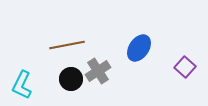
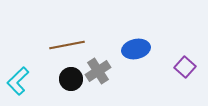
blue ellipse: moved 3 px left, 1 px down; rotated 44 degrees clockwise
cyan L-shape: moved 4 px left, 4 px up; rotated 20 degrees clockwise
